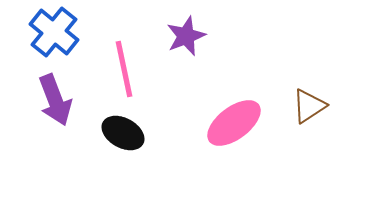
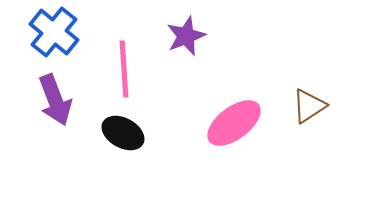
pink line: rotated 8 degrees clockwise
